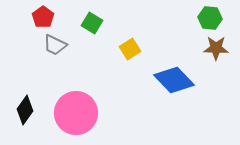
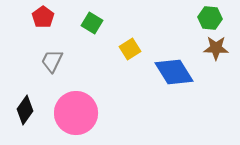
gray trapezoid: moved 3 px left, 16 px down; rotated 90 degrees clockwise
blue diamond: moved 8 px up; rotated 12 degrees clockwise
